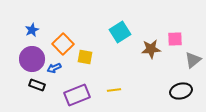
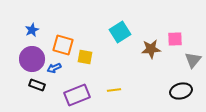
orange square: moved 1 px down; rotated 30 degrees counterclockwise
gray triangle: rotated 12 degrees counterclockwise
